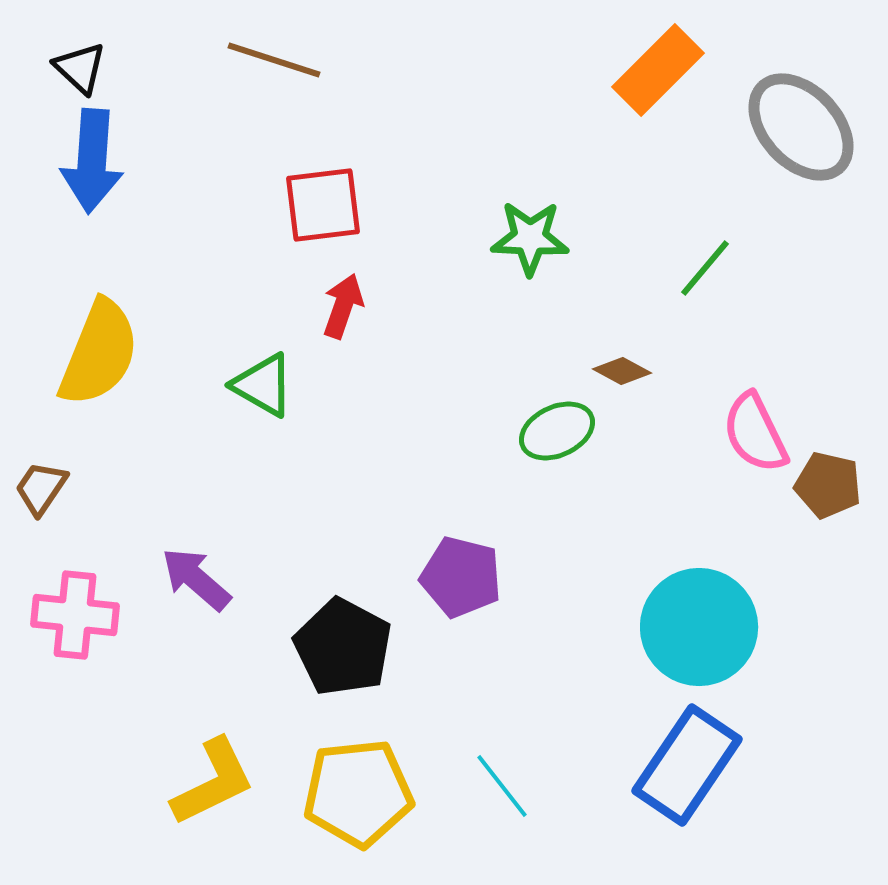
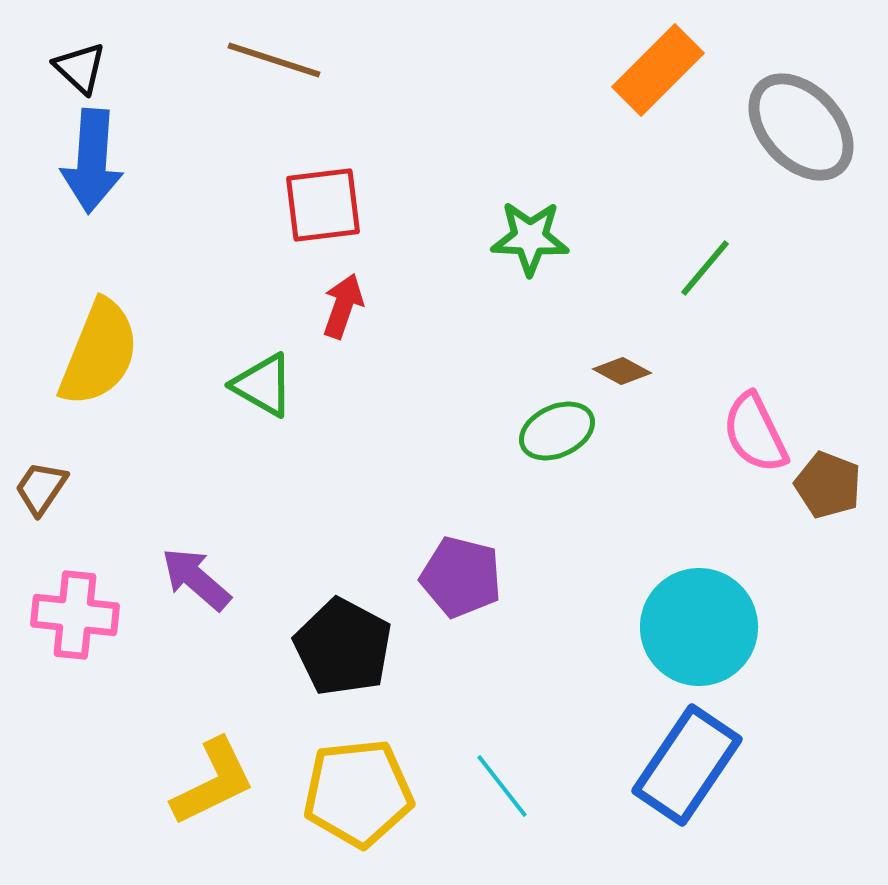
brown pentagon: rotated 8 degrees clockwise
